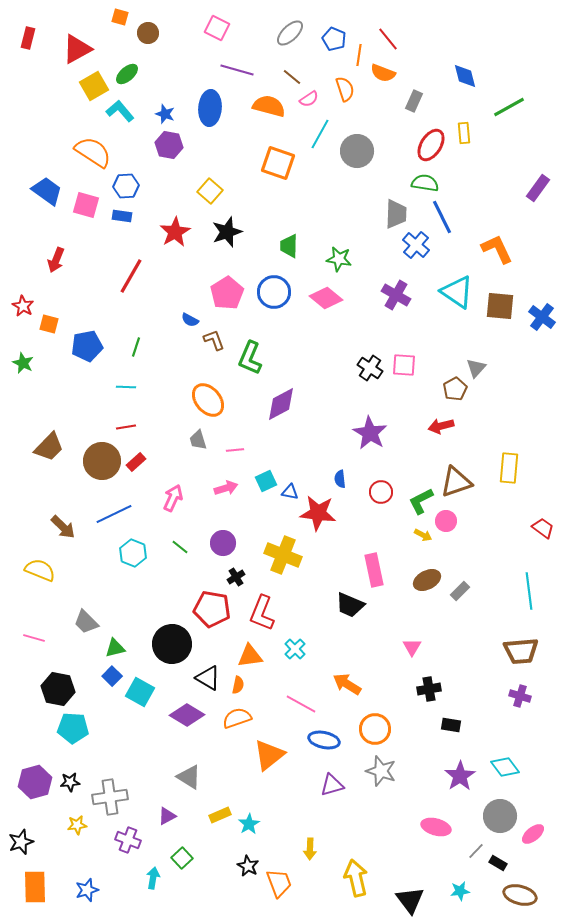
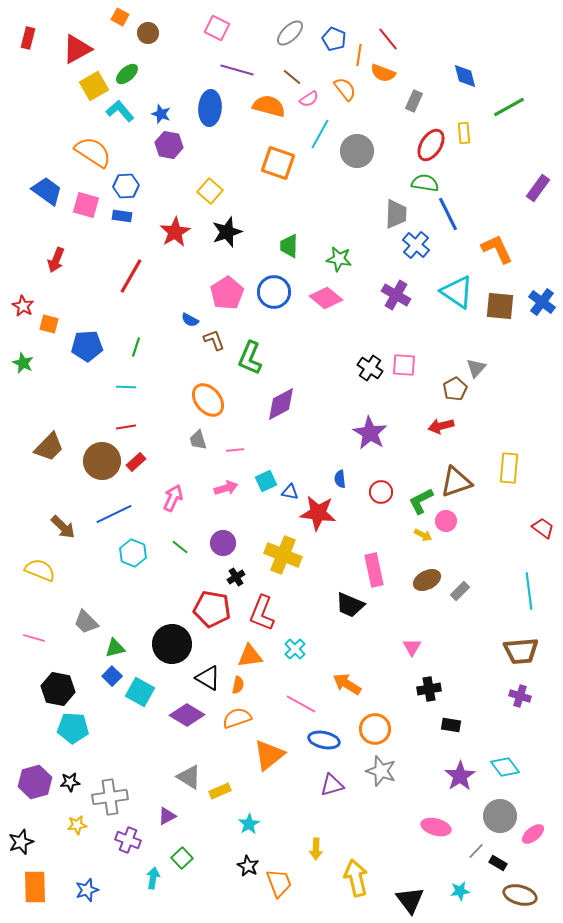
orange square at (120, 17): rotated 12 degrees clockwise
orange semicircle at (345, 89): rotated 20 degrees counterclockwise
blue star at (165, 114): moved 4 px left
blue line at (442, 217): moved 6 px right, 3 px up
blue cross at (542, 317): moved 15 px up
blue pentagon at (87, 346): rotated 8 degrees clockwise
yellow rectangle at (220, 815): moved 24 px up
yellow arrow at (310, 849): moved 6 px right
